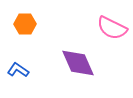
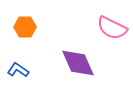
orange hexagon: moved 3 px down
